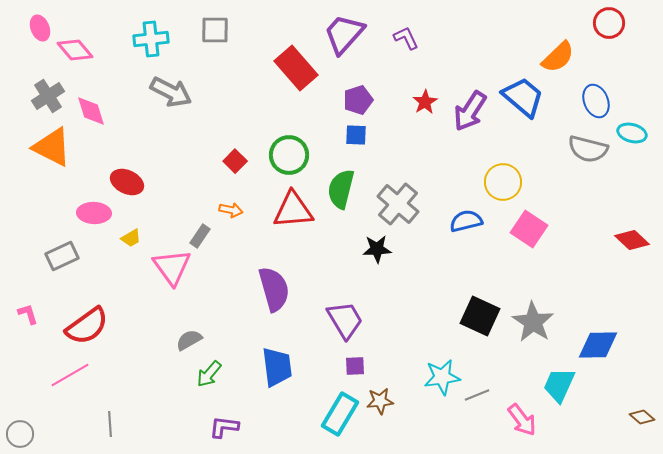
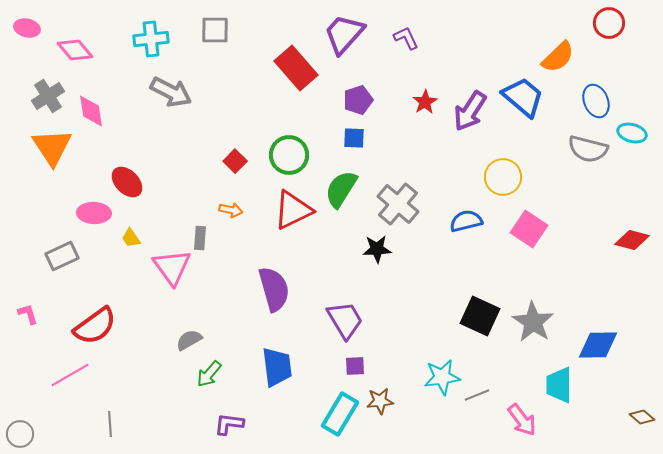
pink ellipse at (40, 28): moved 13 px left; rotated 55 degrees counterclockwise
pink diamond at (91, 111): rotated 8 degrees clockwise
blue square at (356, 135): moved 2 px left, 3 px down
orange triangle at (52, 147): rotated 30 degrees clockwise
red ellipse at (127, 182): rotated 20 degrees clockwise
yellow circle at (503, 182): moved 5 px up
green semicircle at (341, 189): rotated 18 degrees clockwise
red triangle at (293, 210): rotated 21 degrees counterclockwise
gray rectangle at (200, 236): moved 2 px down; rotated 30 degrees counterclockwise
yellow trapezoid at (131, 238): rotated 85 degrees clockwise
red diamond at (632, 240): rotated 28 degrees counterclockwise
red semicircle at (87, 326): moved 8 px right
cyan trapezoid at (559, 385): rotated 24 degrees counterclockwise
purple L-shape at (224, 427): moved 5 px right, 3 px up
